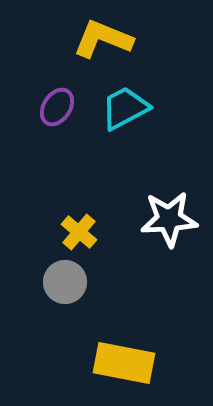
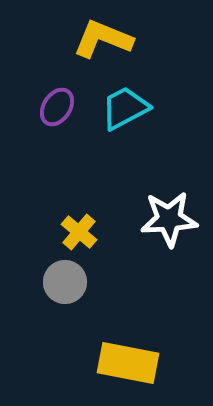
yellow rectangle: moved 4 px right
